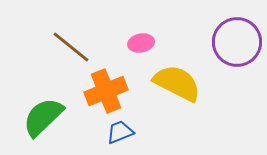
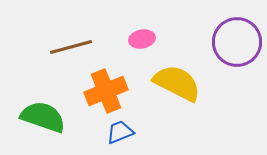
pink ellipse: moved 1 px right, 4 px up
brown line: rotated 54 degrees counterclockwise
green semicircle: rotated 63 degrees clockwise
